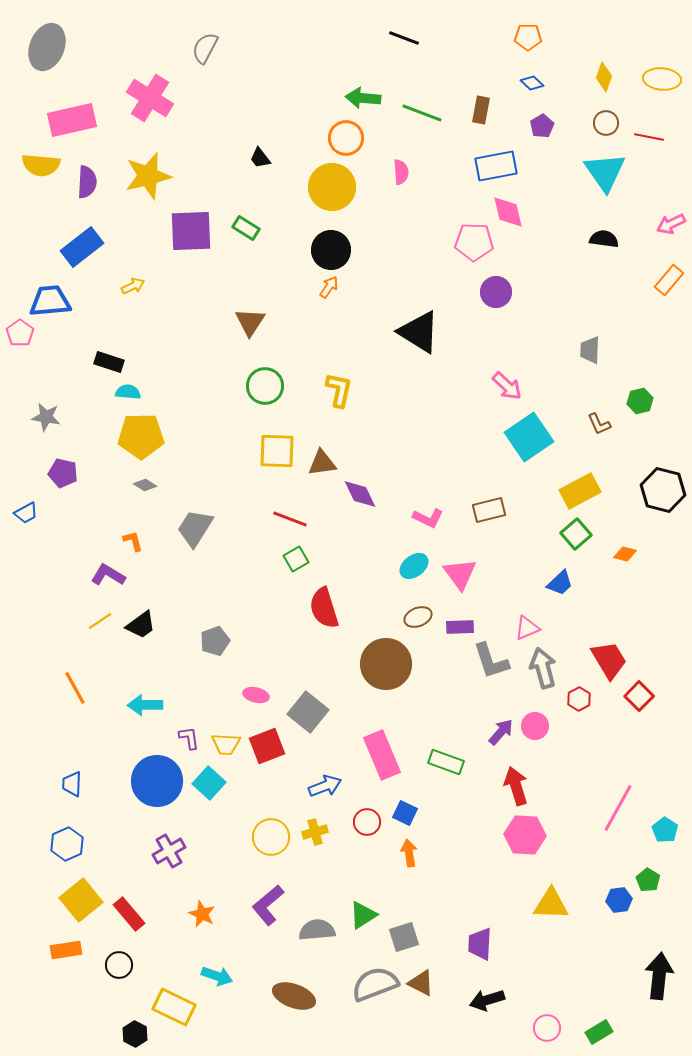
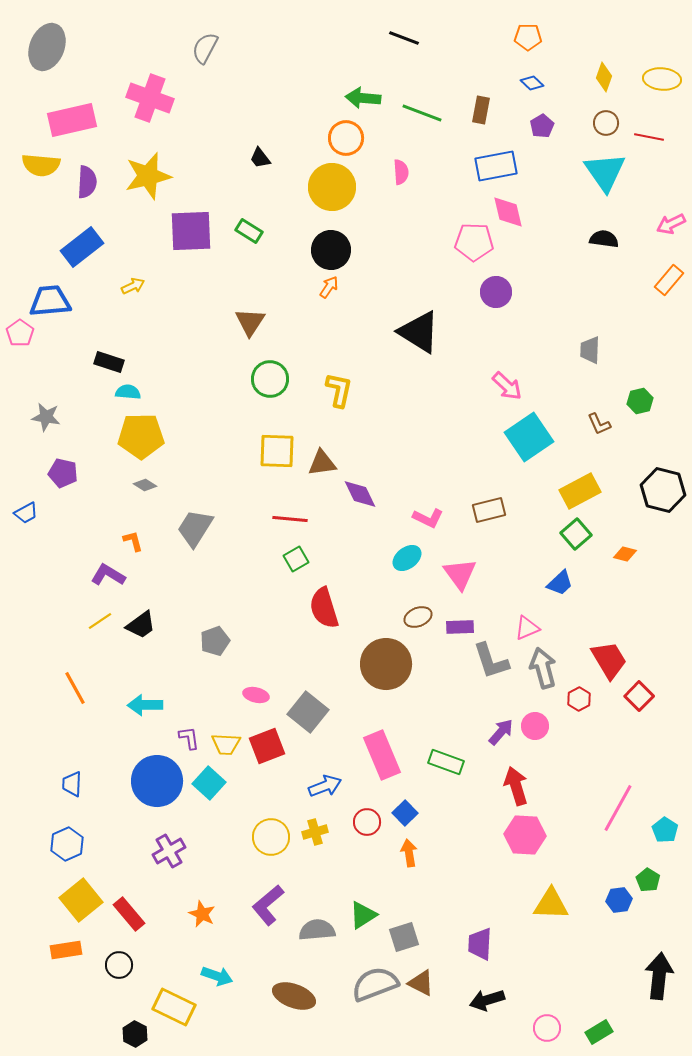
pink cross at (150, 98): rotated 12 degrees counterclockwise
green rectangle at (246, 228): moved 3 px right, 3 px down
green circle at (265, 386): moved 5 px right, 7 px up
red line at (290, 519): rotated 16 degrees counterclockwise
cyan ellipse at (414, 566): moved 7 px left, 8 px up
blue square at (405, 813): rotated 20 degrees clockwise
